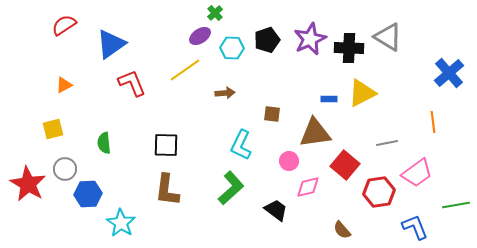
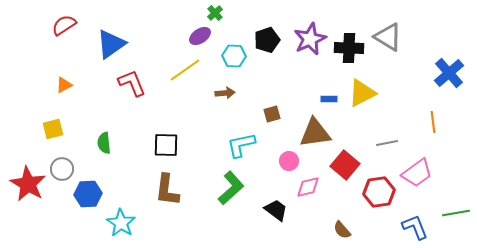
cyan hexagon: moved 2 px right, 8 px down
brown square: rotated 24 degrees counterclockwise
cyan L-shape: rotated 52 degrees clockwise
gray circle: moved 3 px left
green line: moved 8 px down
